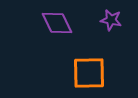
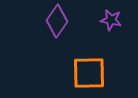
purple diamond: moved 2 px up; rotated 60 degrees clockwise
